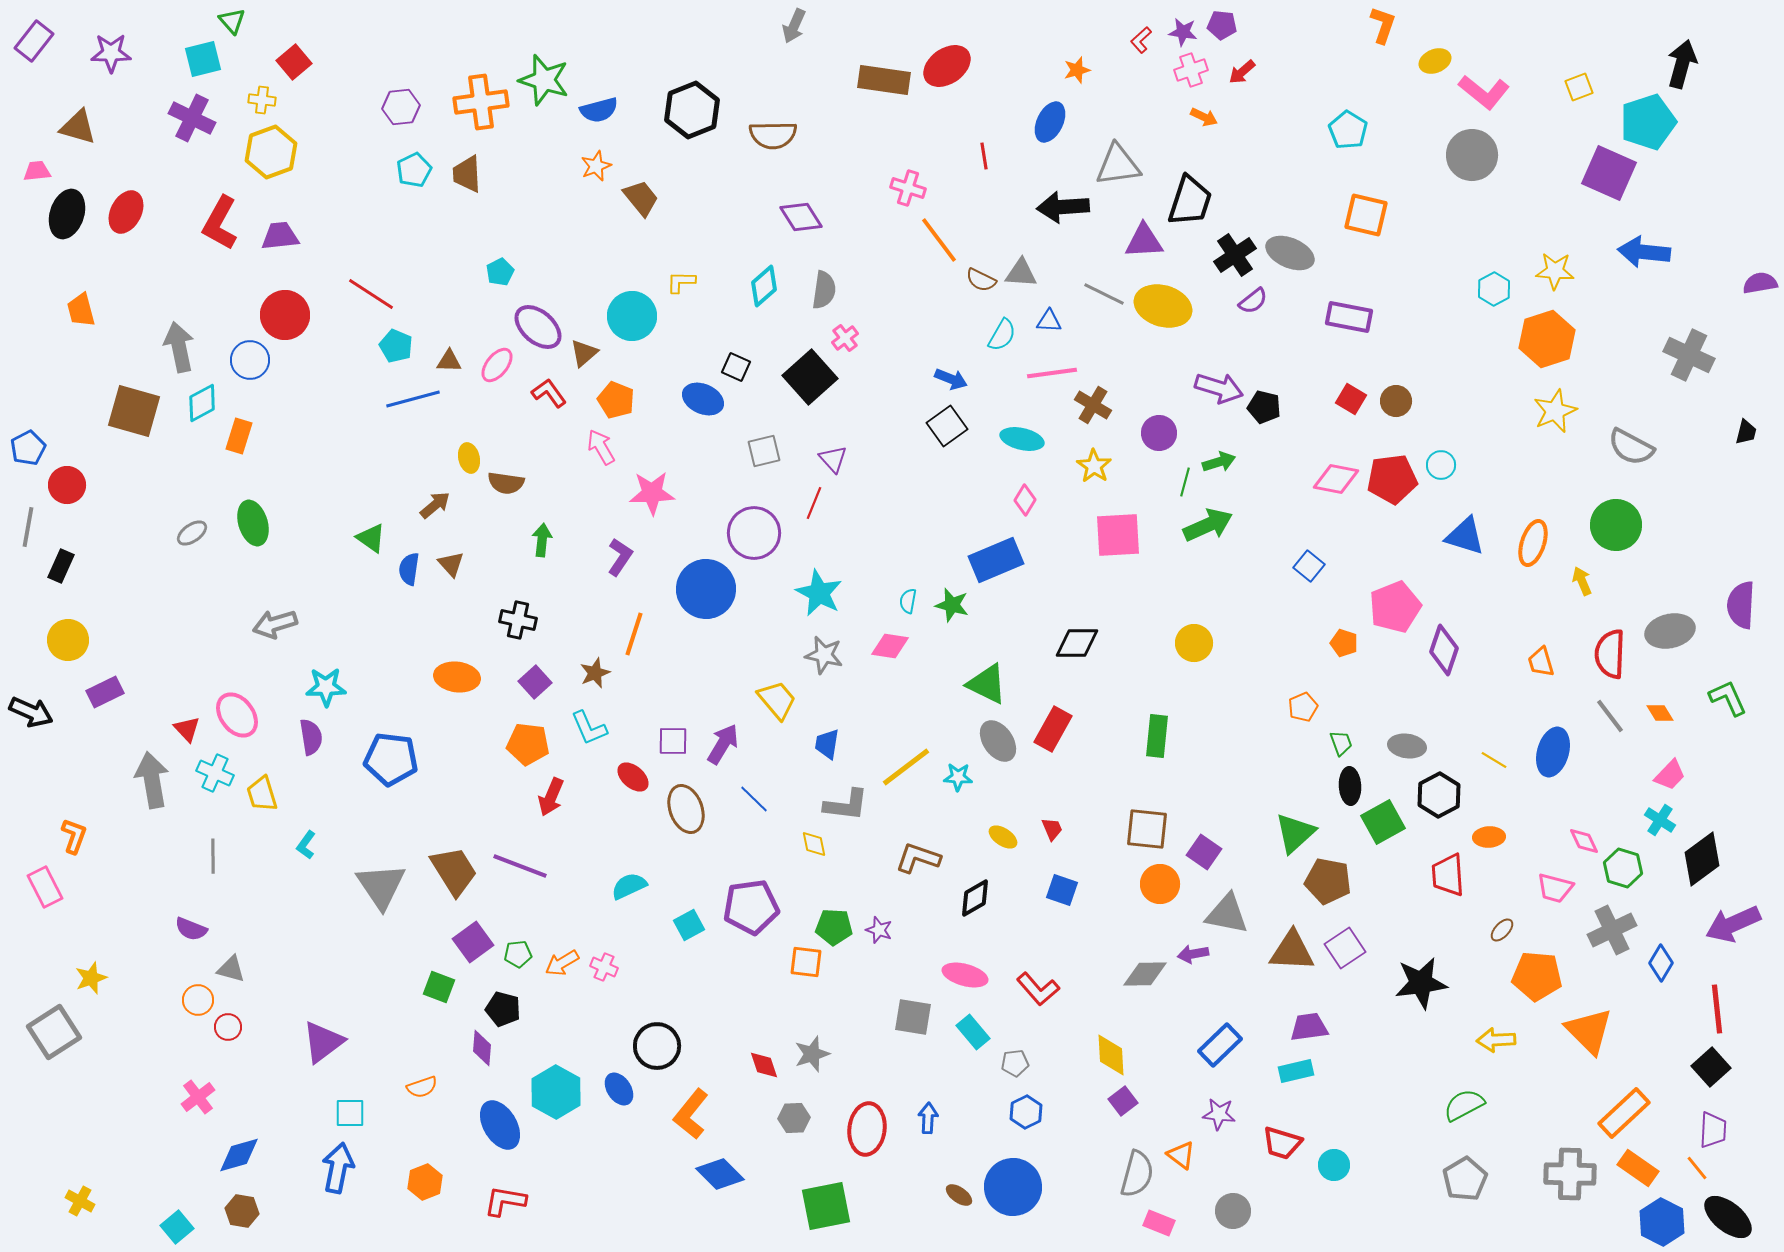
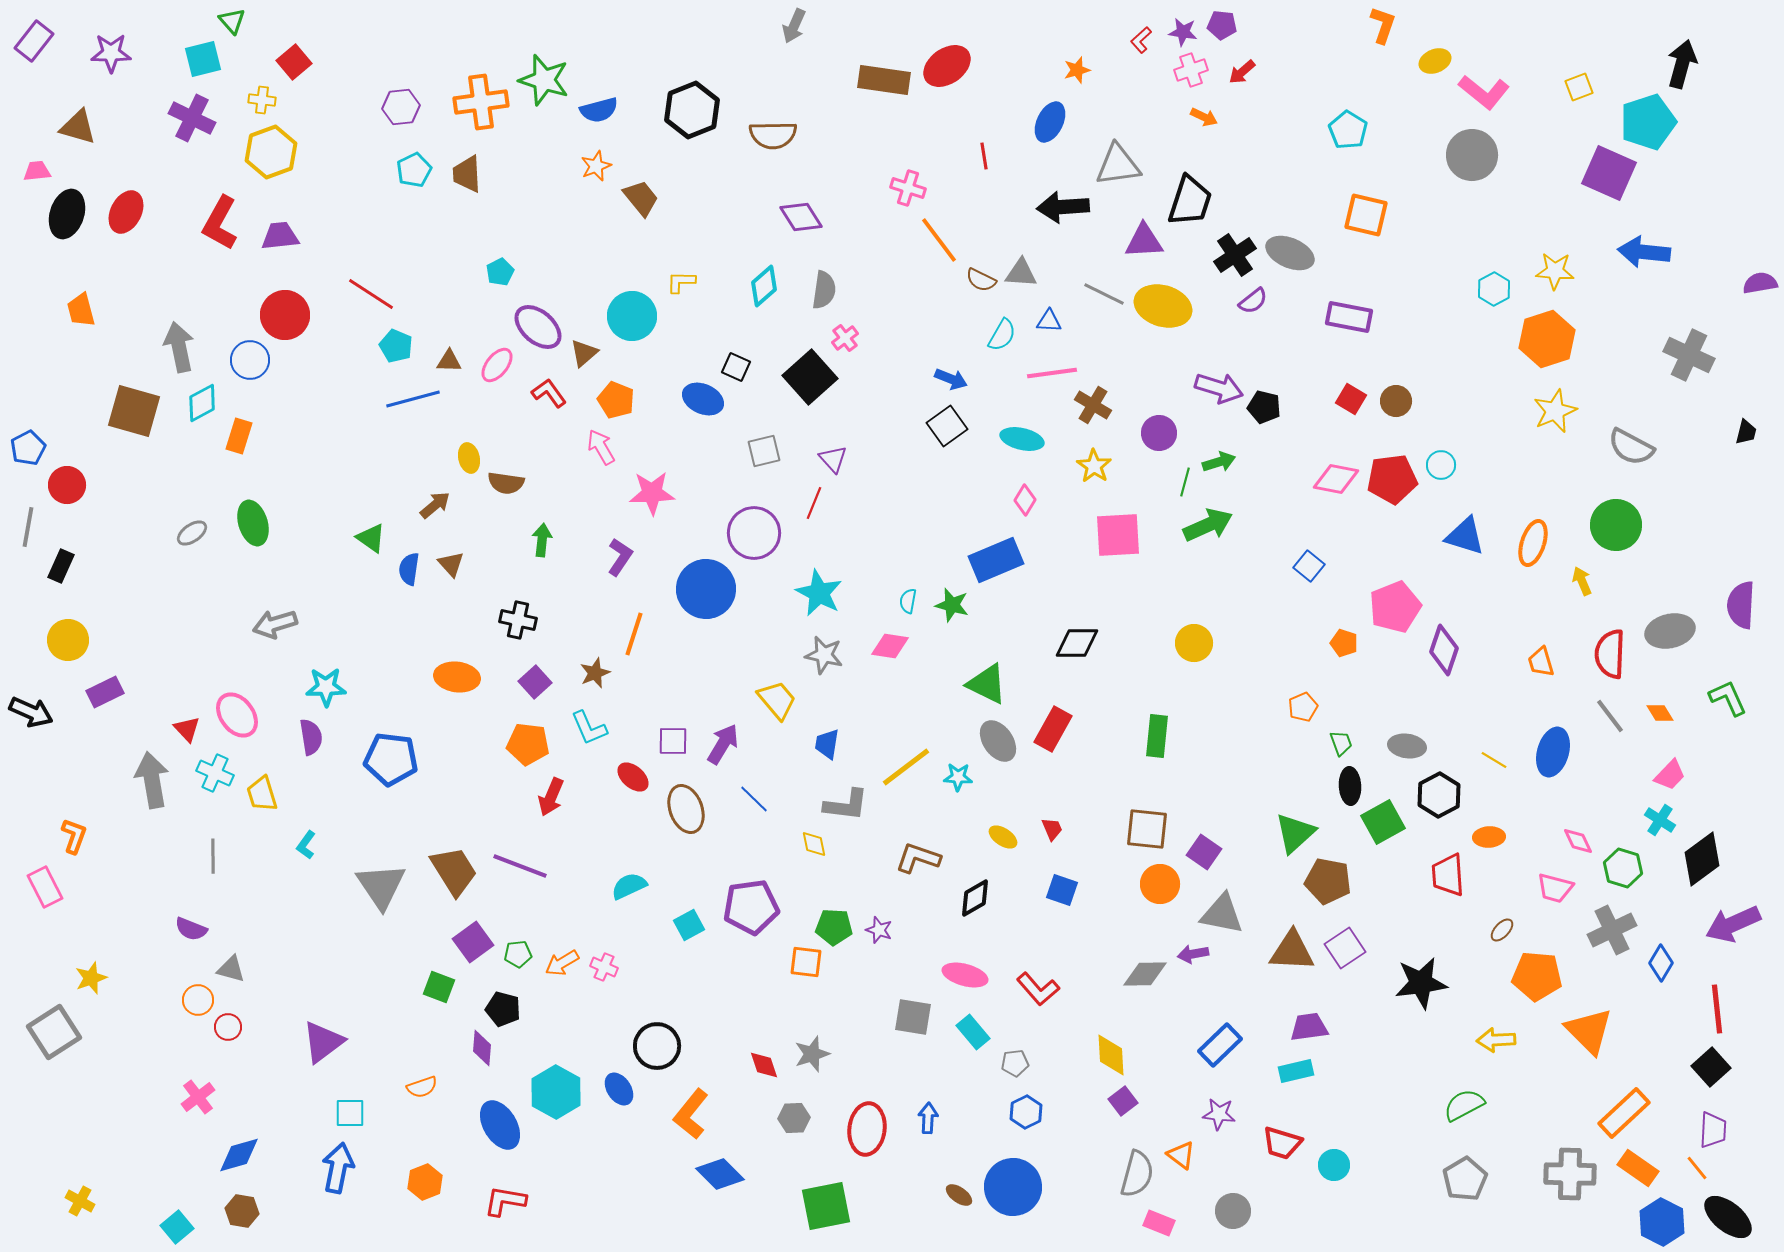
pink diamond at (1584, 841): moved 6 px left
gray triangle at (1227, 914): moved 5 px left
